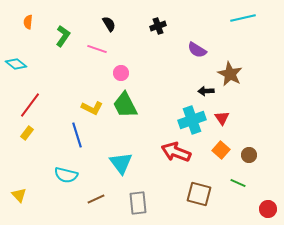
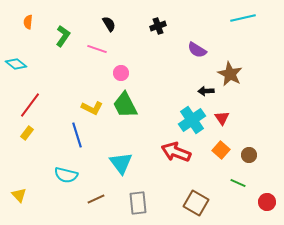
cyan cross: rotated 16 degrees counterclockwise
brown square: moved 3 px left, 9 px down; rotated 15 degrees clockwise
red circle: moved 1 px left, 7 px up
